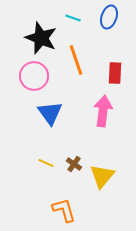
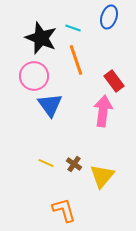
cyan line: moved 10 px down
red rectangle: moved 1 px left, 8 px down; rotated 40 degrees counterclockwise
blue triangle: moved 8 px up
